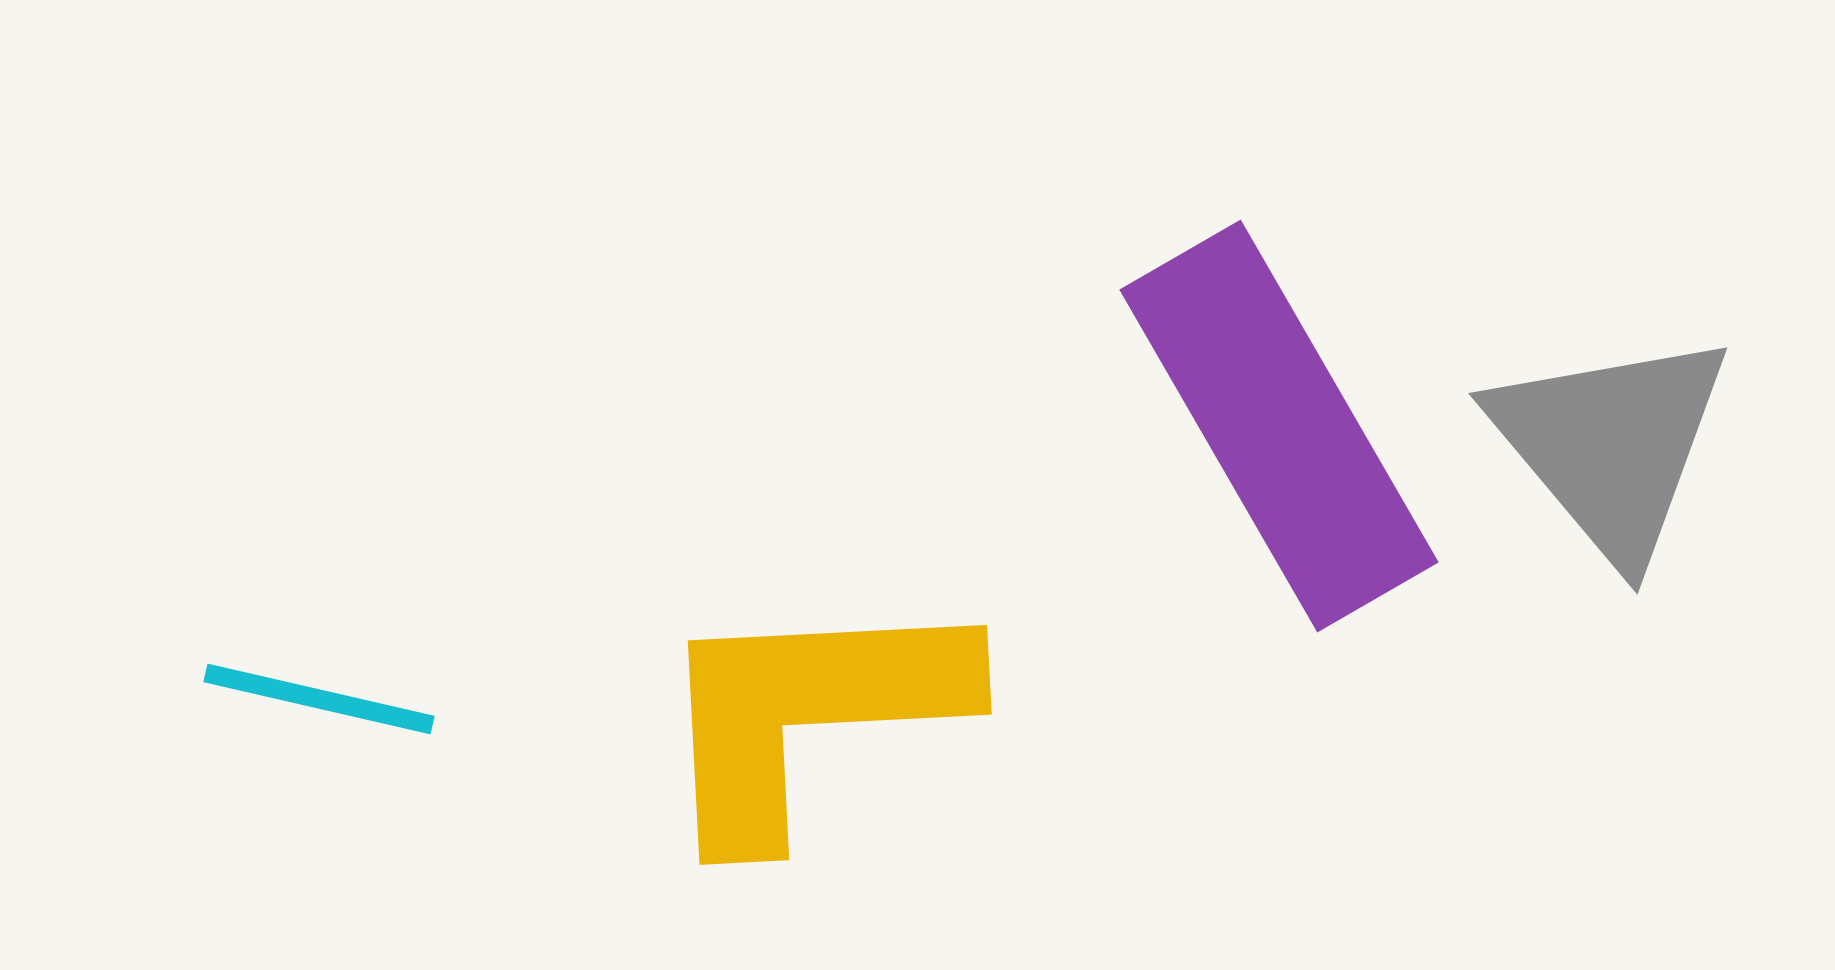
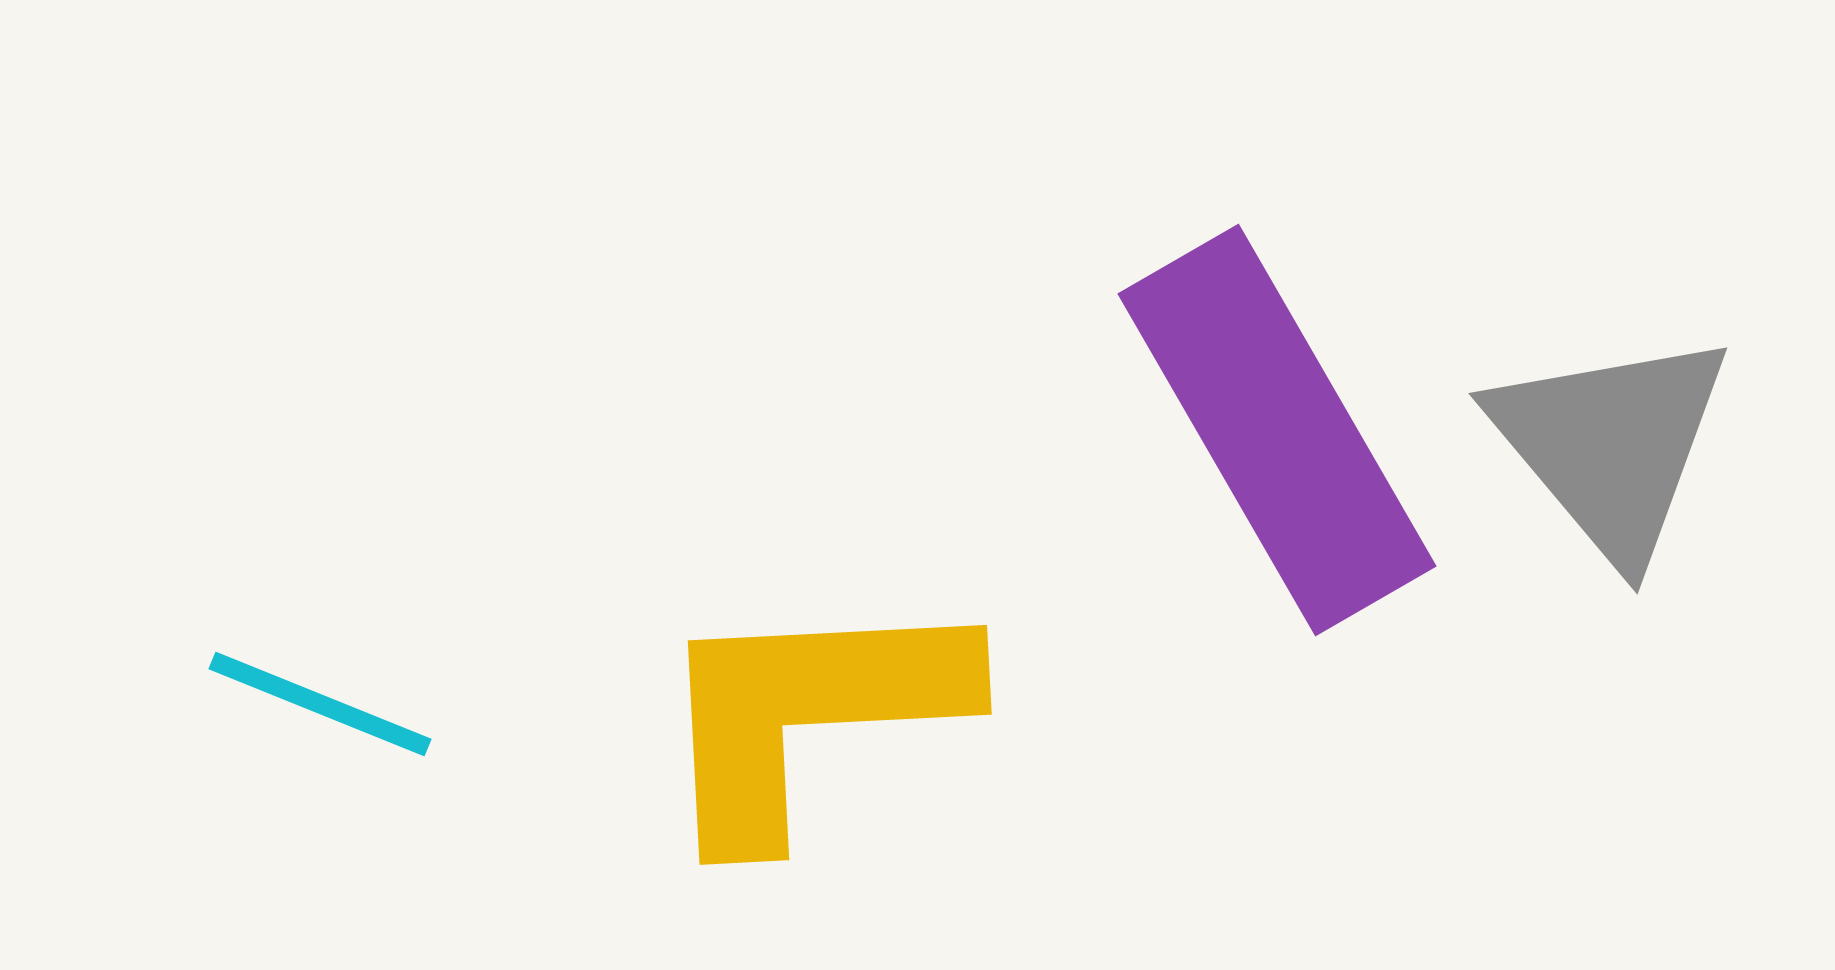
purple rectangle: moved 2 px left, 4 px down
cyan line: moved 1 px right, 5 px down; rotated 9 degrees clockwise
